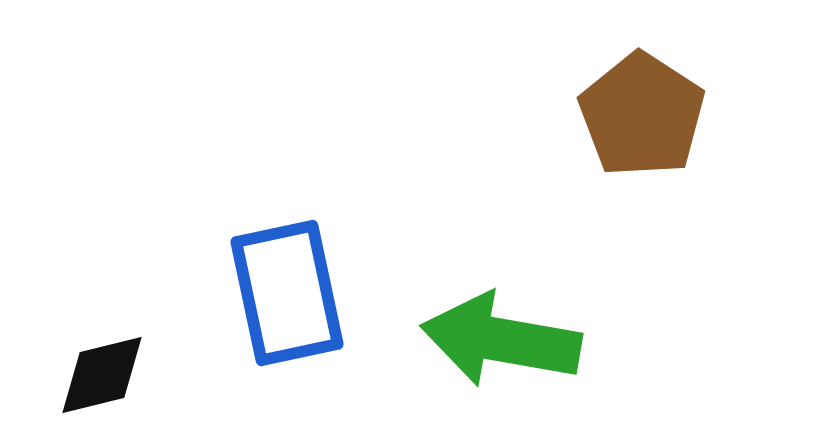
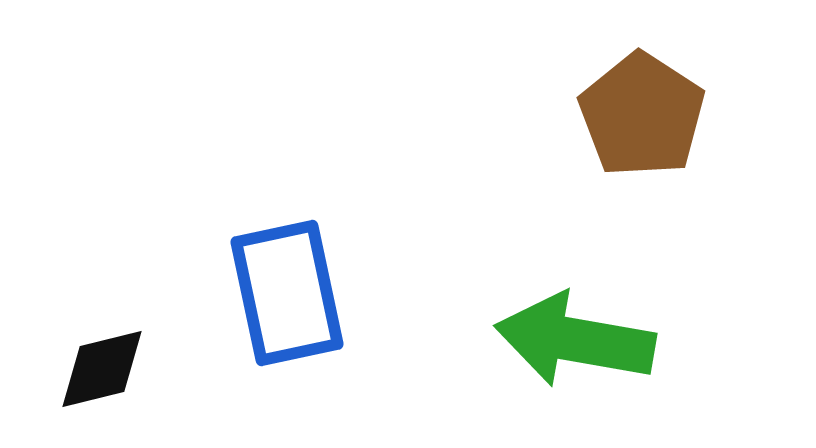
green arrow: moved 74 px right
black diamond: moved 6 px up
